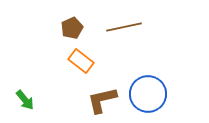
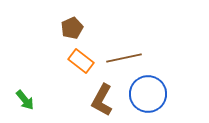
brown line: moved 31 px down
brown L-shape: rotated 48 degrees counterclockwise
